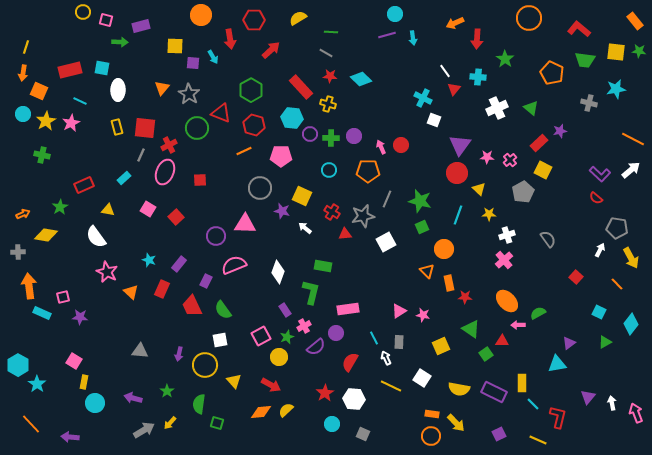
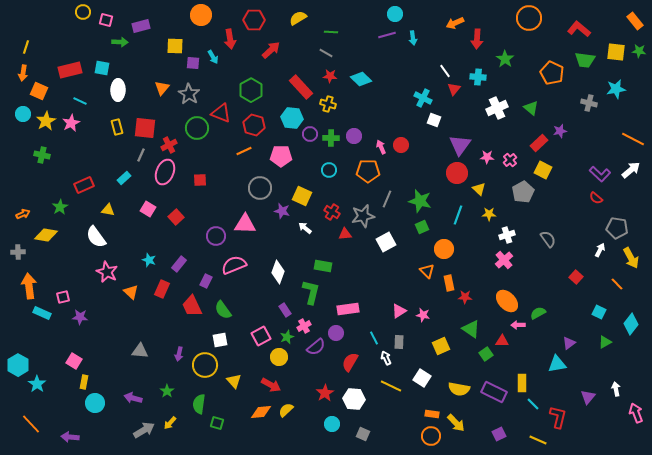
white arrow at (612, 403): moved 4 px right, 14 px up
